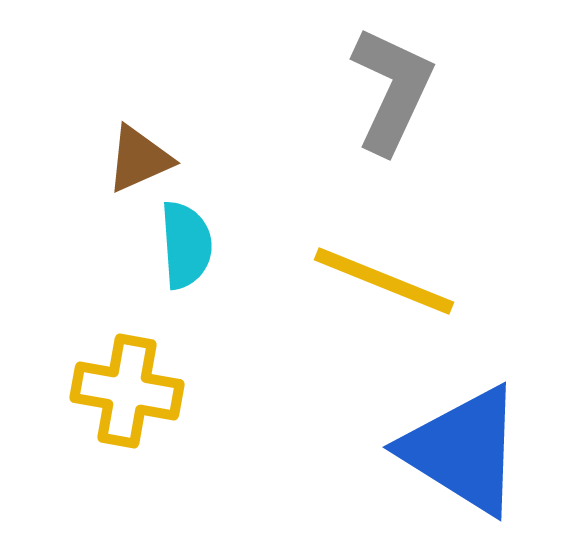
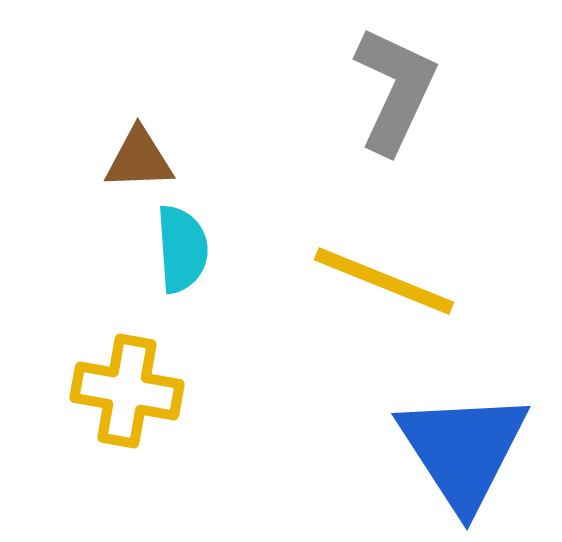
gray L-shape: moved 3 px right
brown triangle: rotated 22 degrees clockwise
cyan semicircle: moved 4 px left, 4 px down
blue triangle: rotated 25 degrees clockwise
